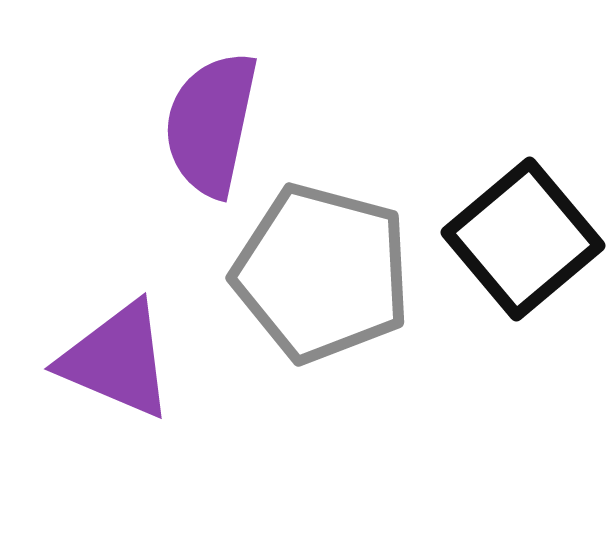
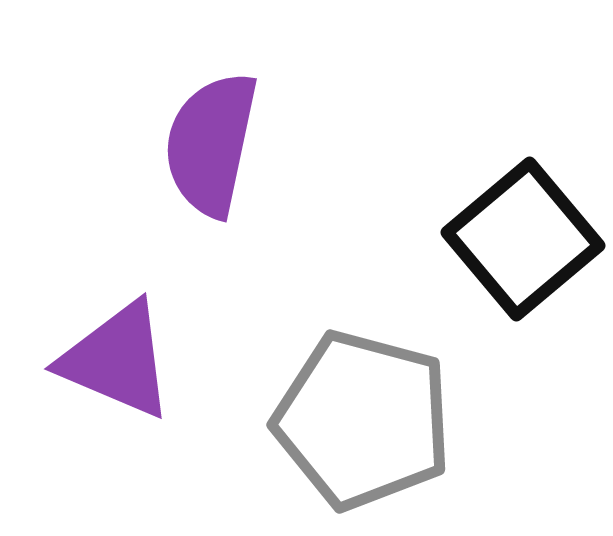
purple semicircle: moved 20 px down
gray pentagon: moved 41 px right, 147 px down
